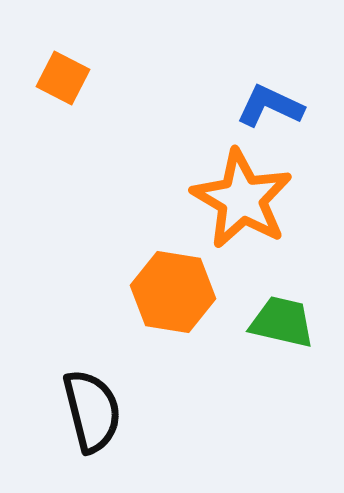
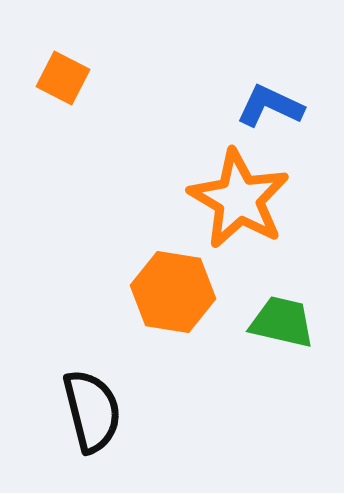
orange star: moved 3 px left
